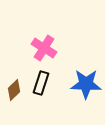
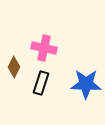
pink cross: rotated 20 degrees counterclockwise
brown diamond: moved 23 px up; rotated 20 degrees counterclockwise
